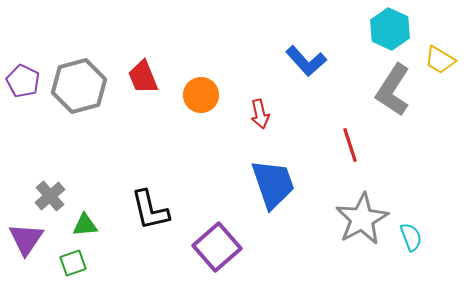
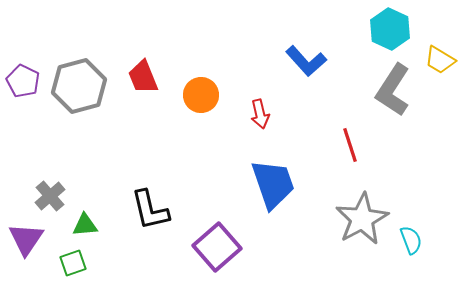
cyan semicircle: moved 3 px down
